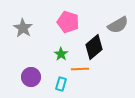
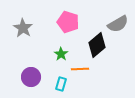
gray semicircle: moved 1 px up
black diamond: moved 3 px right, 2 px up
